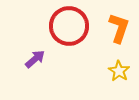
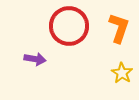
purple arrow: rotated 50 degrees clockwise
yellow star: moved 3 px right, 2 px down
